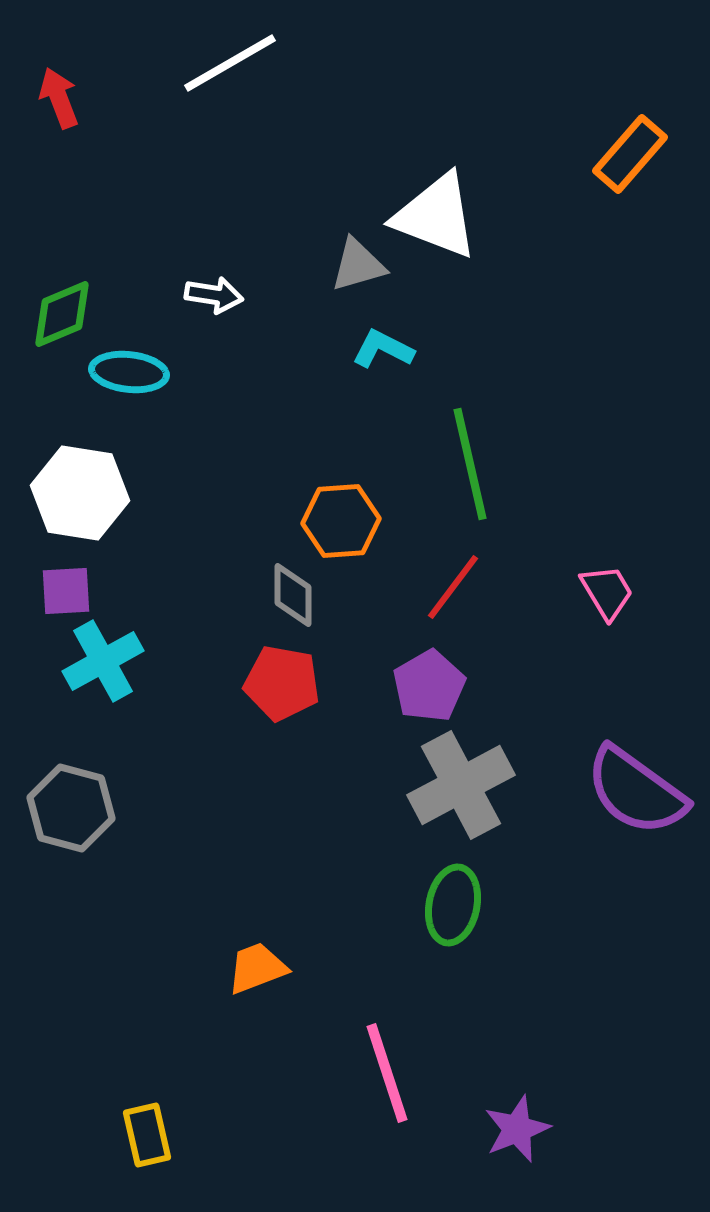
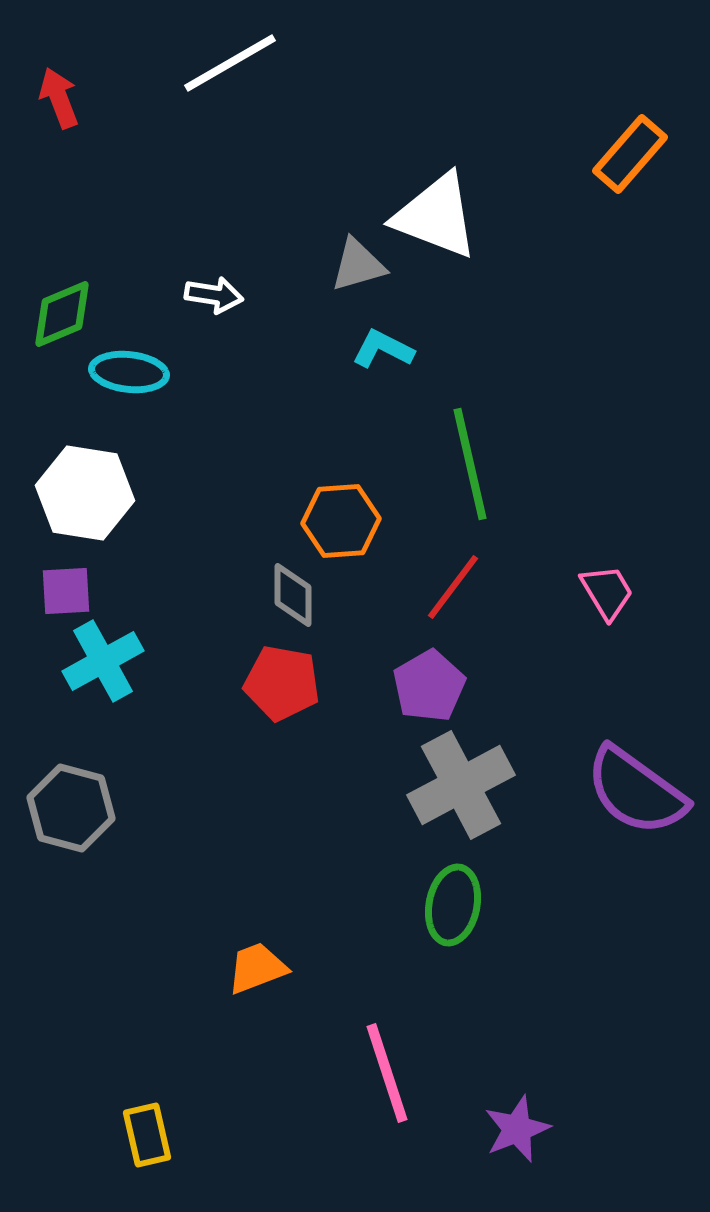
white hexagon: moved 5 px right
